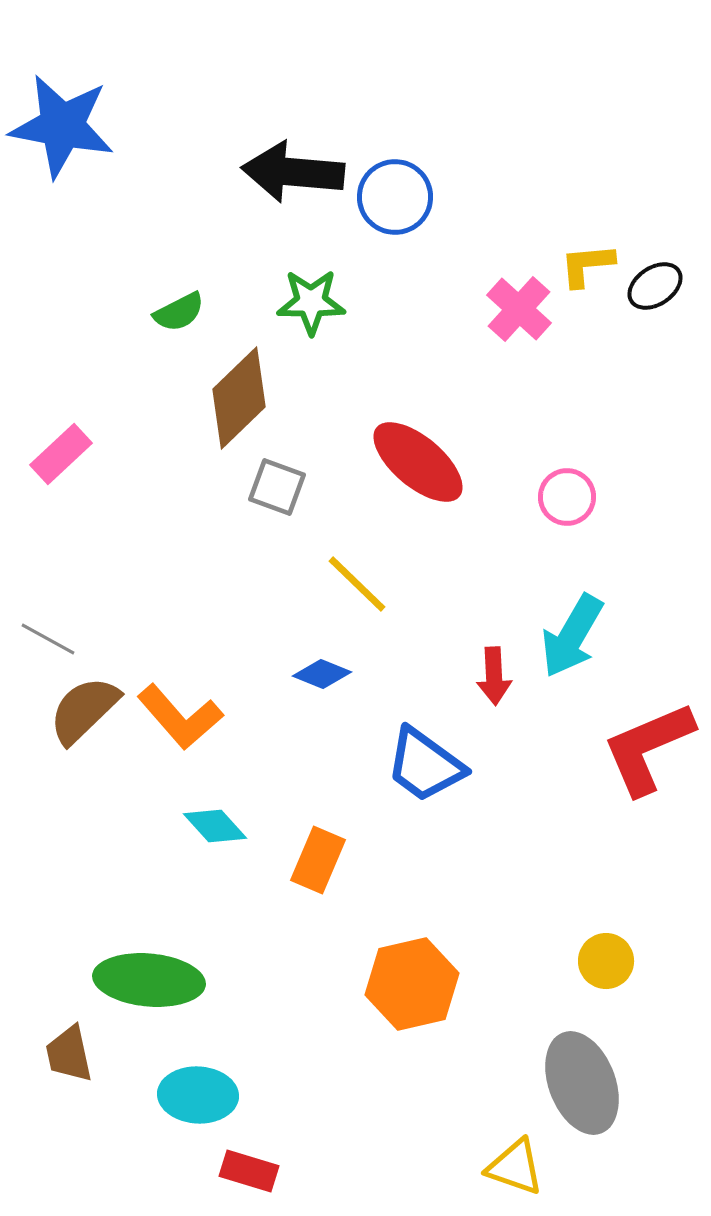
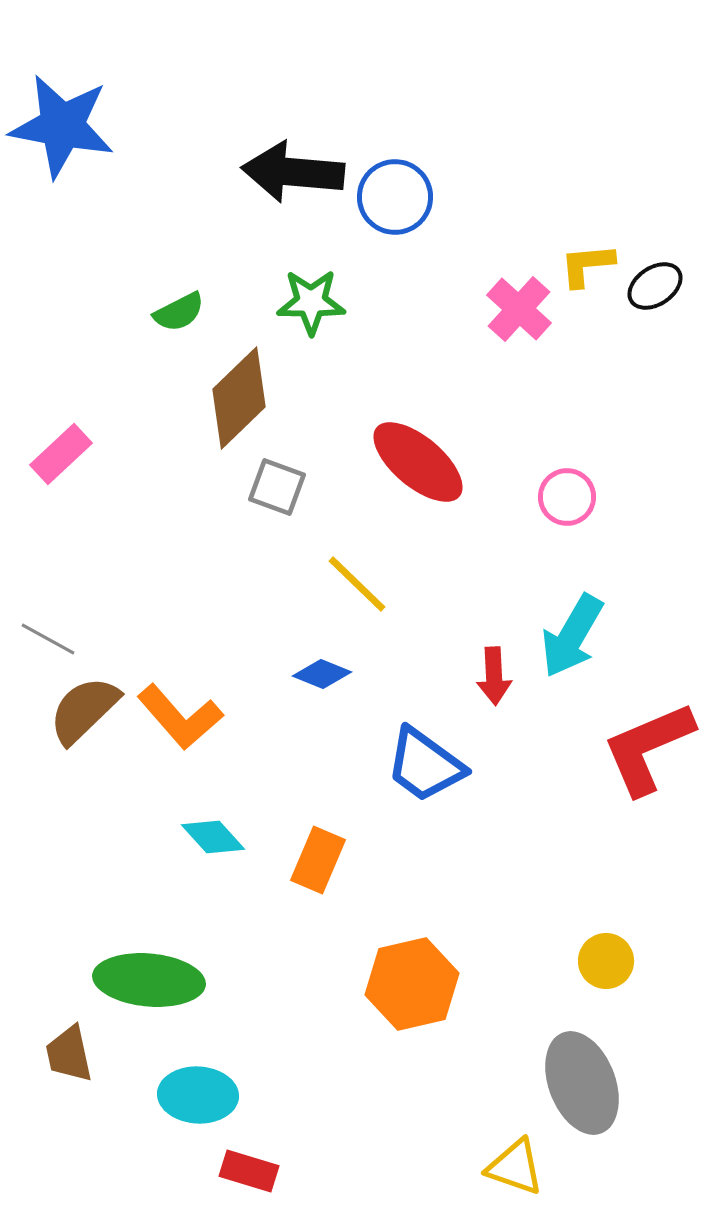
cyan diamond: moved 2 px left, 11 px down
